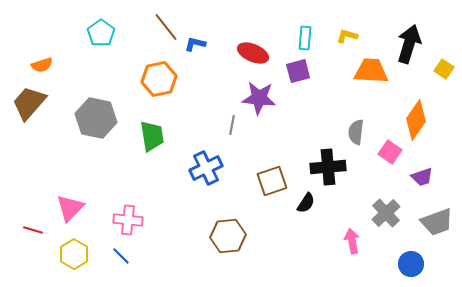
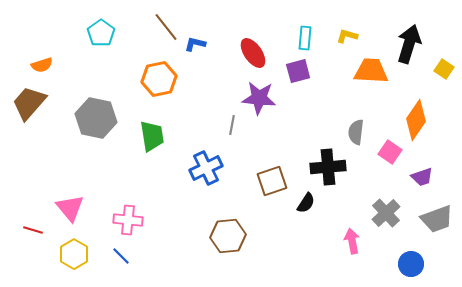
red ellipse: rotated 32 degrees clockwise
pink triangle: rotated 24 degrees counterclockwise
gray trapezoid: moved 3 px up
